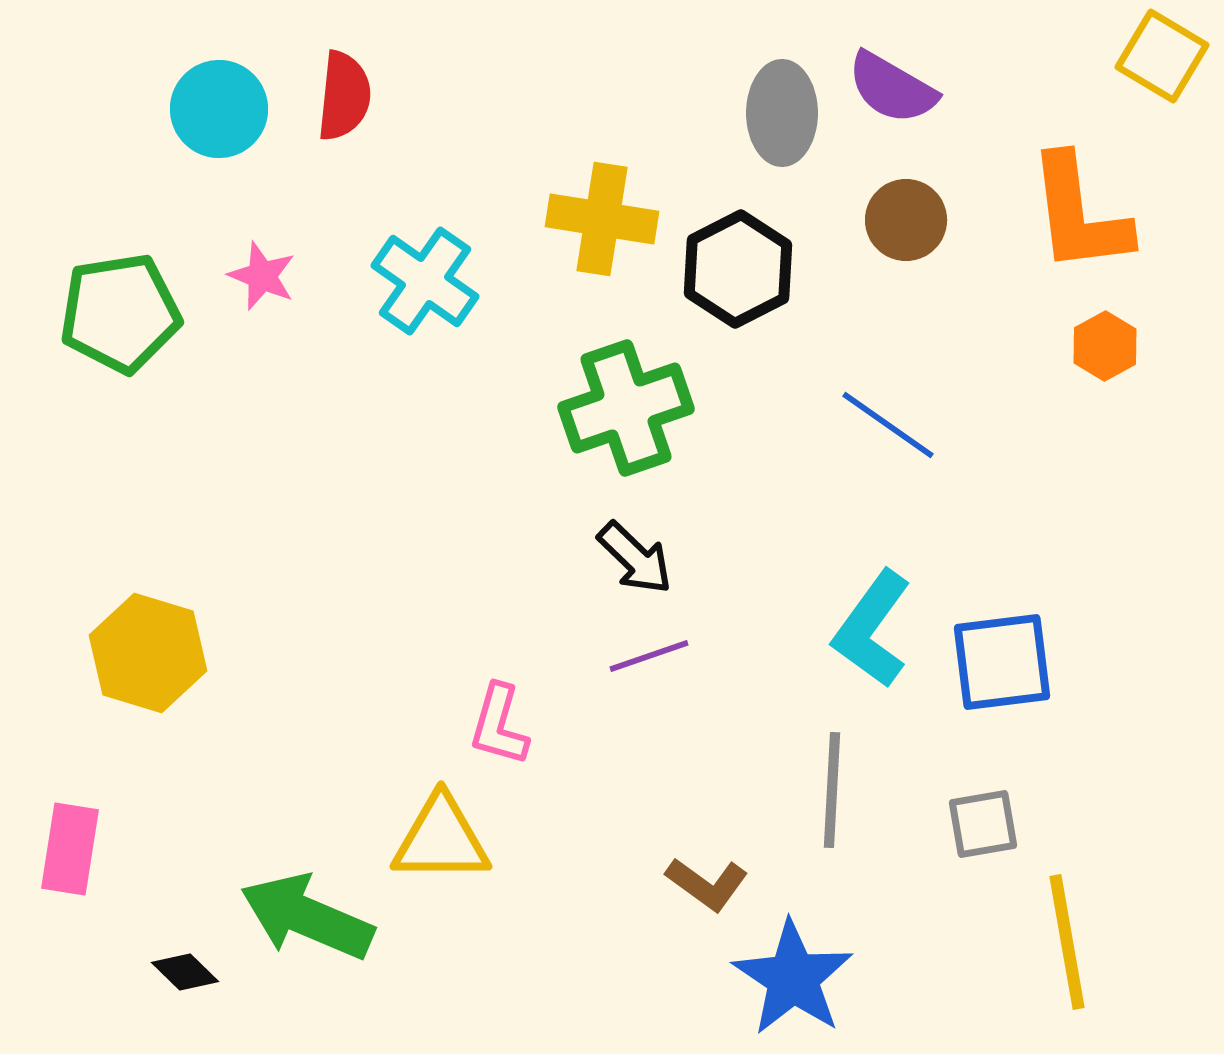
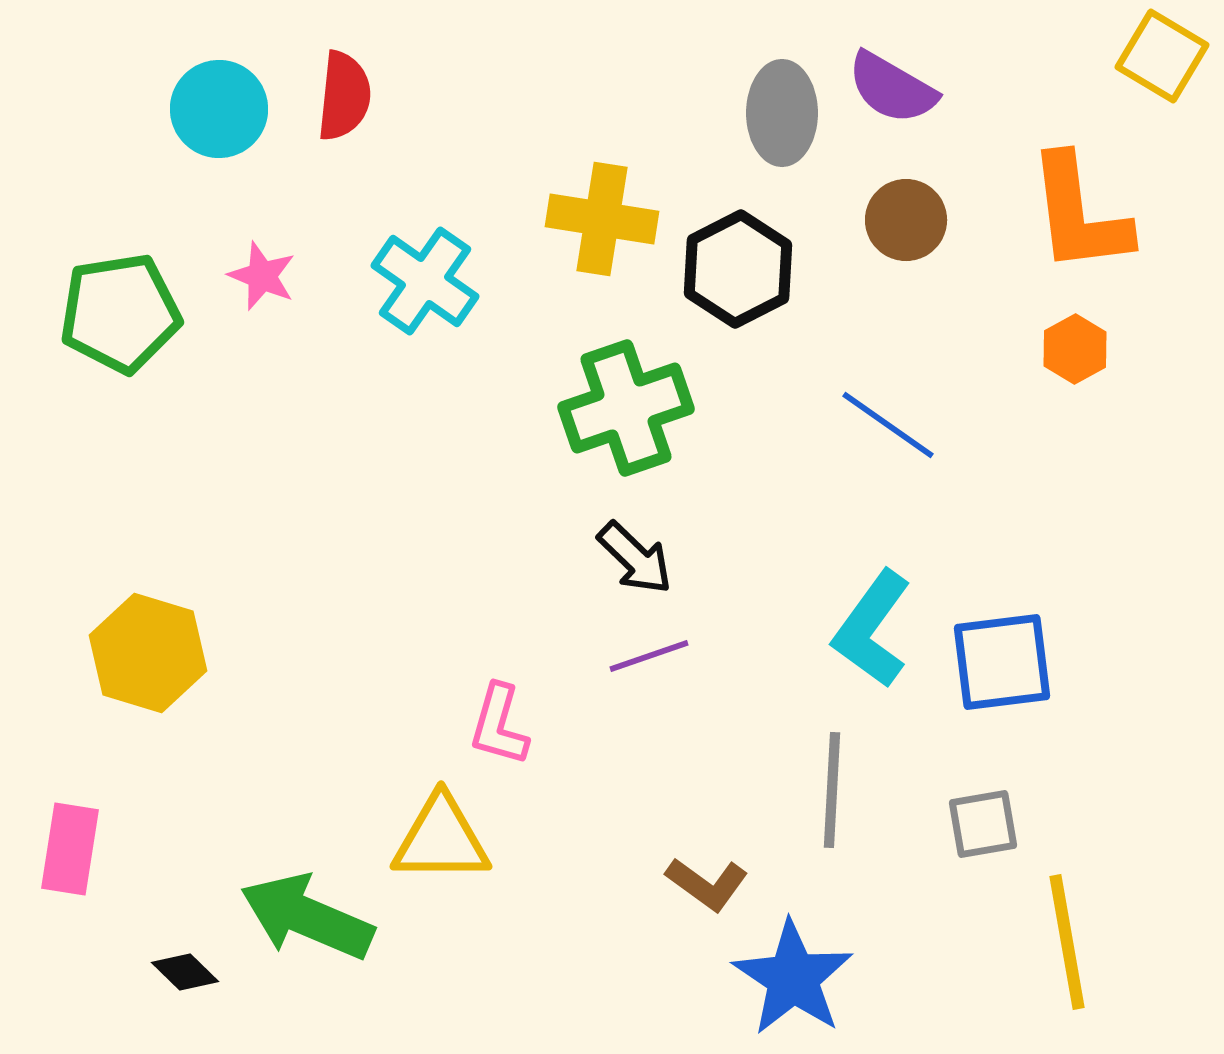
orange hexagon: moved 30 px left, 3 px down
